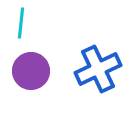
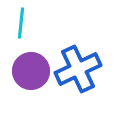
blue cross: moved 20 px left
